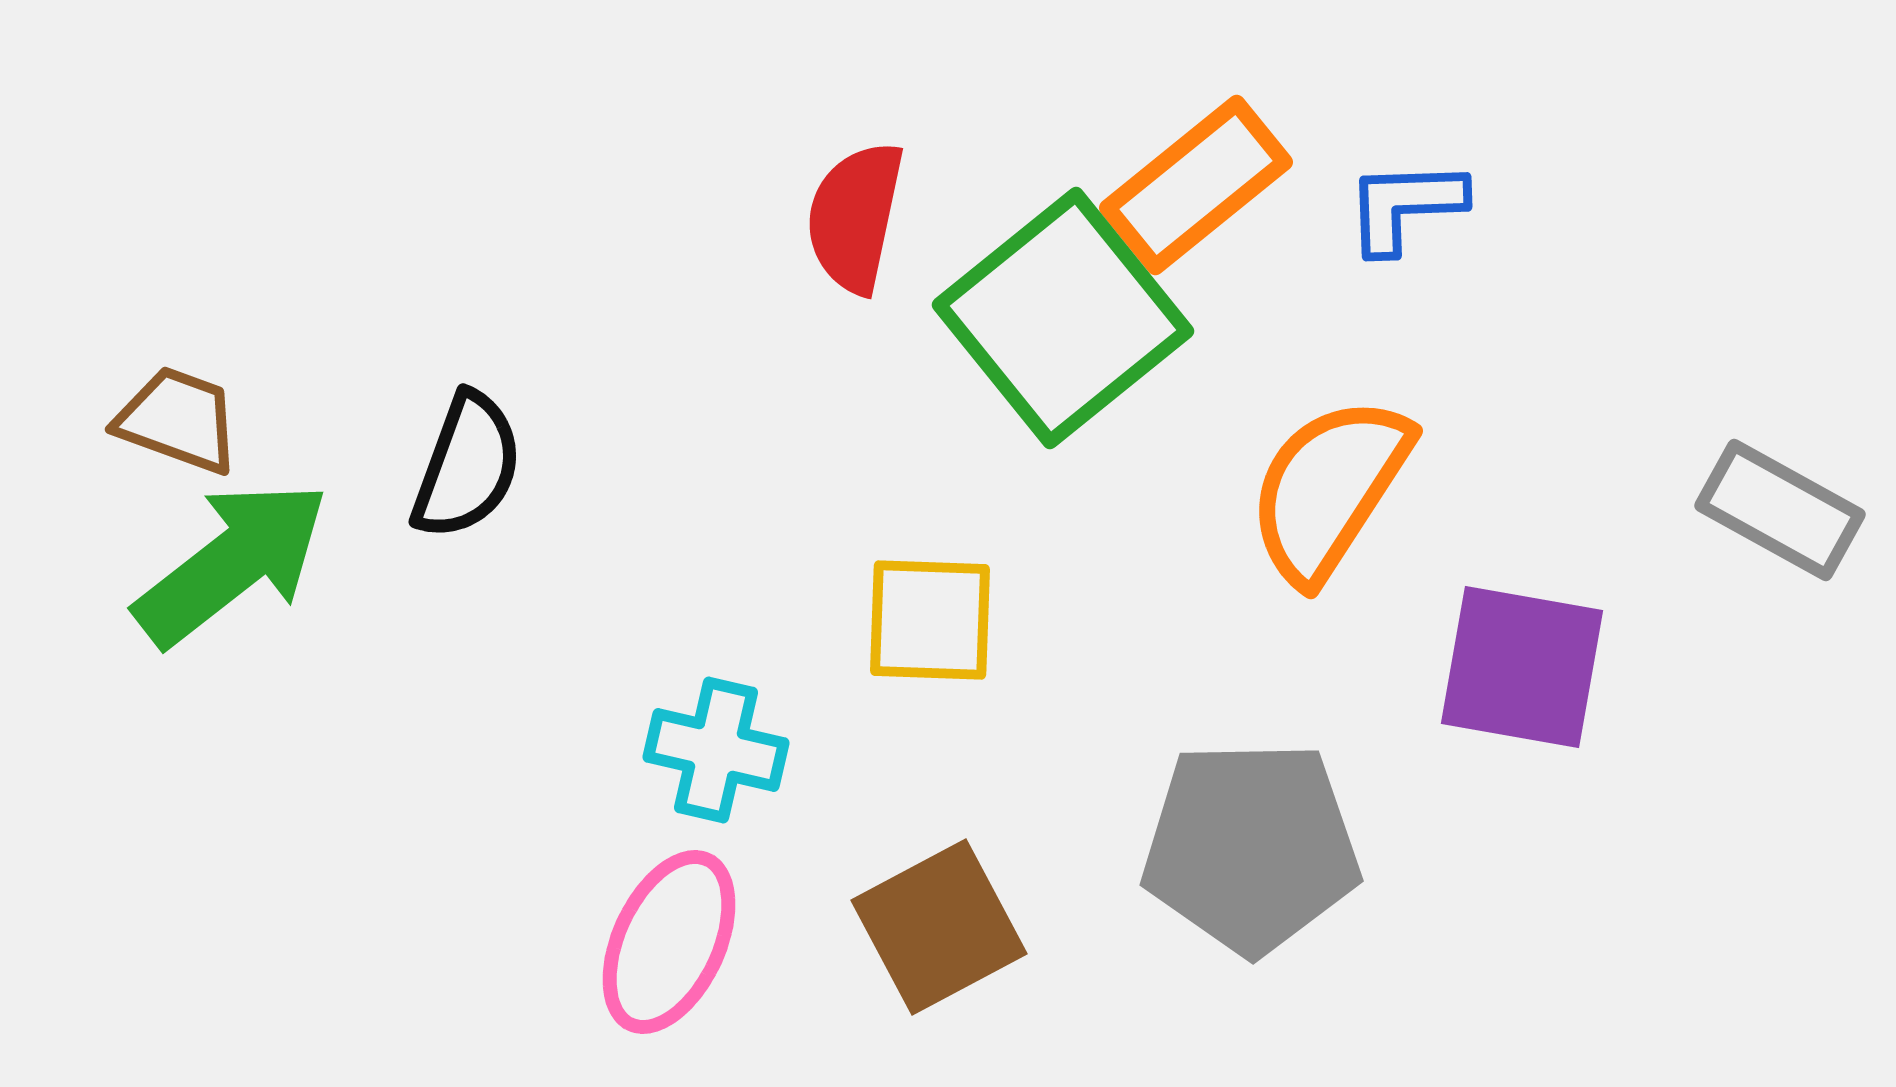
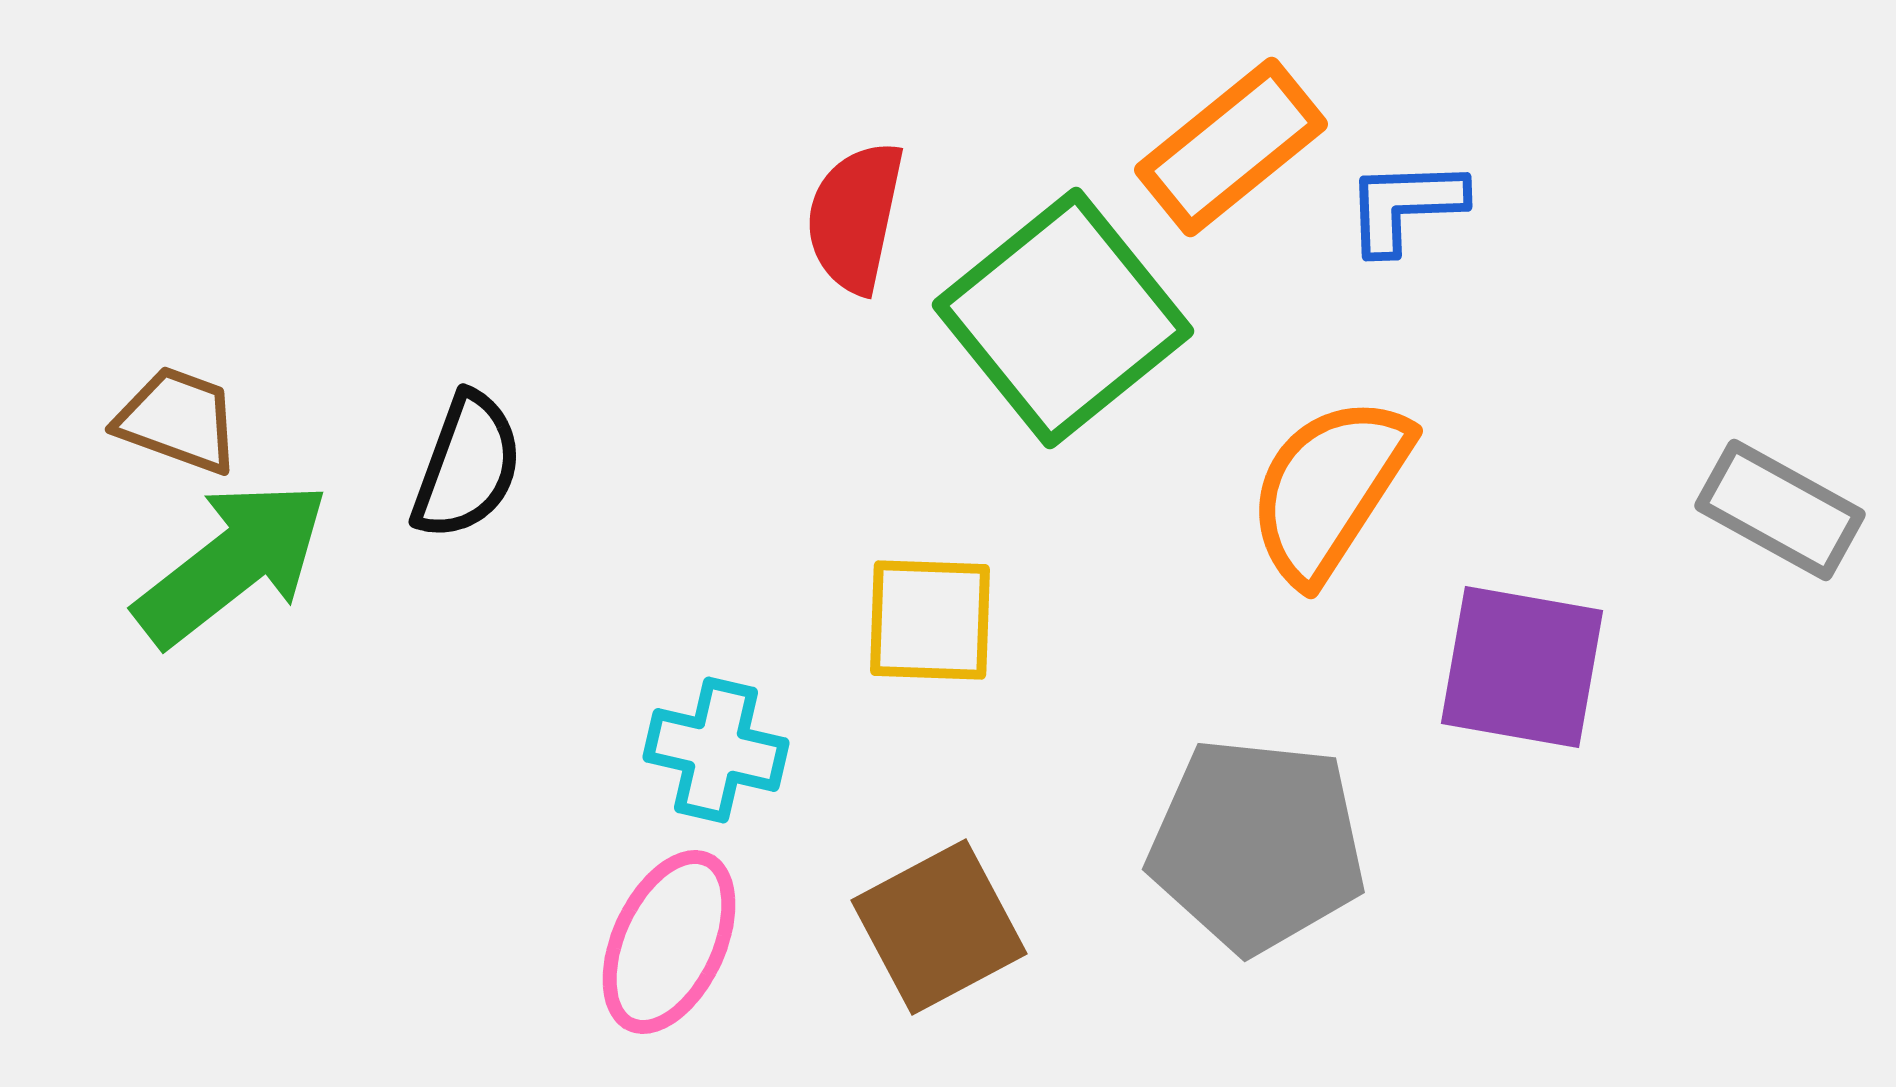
orange rectangle: moved 35 px right, 38 px up
gray pentagon: moved 6 px right, 2 px up; rotated 7 degrees clockwise
